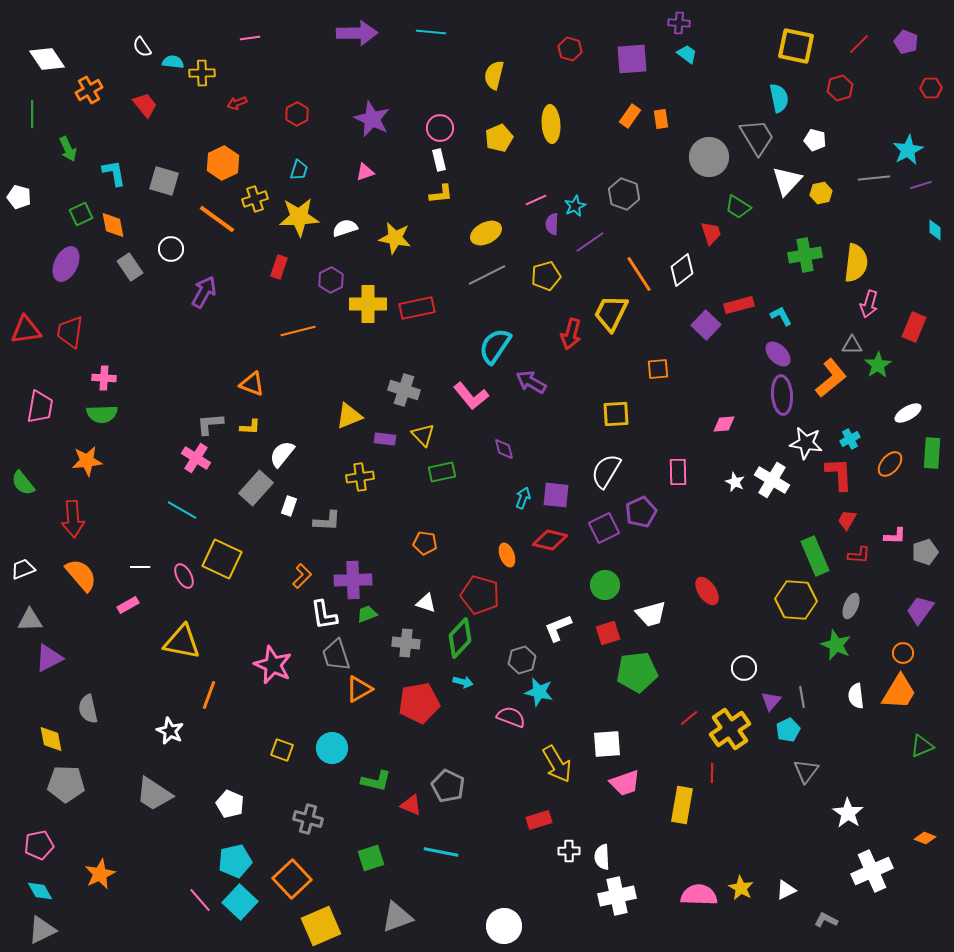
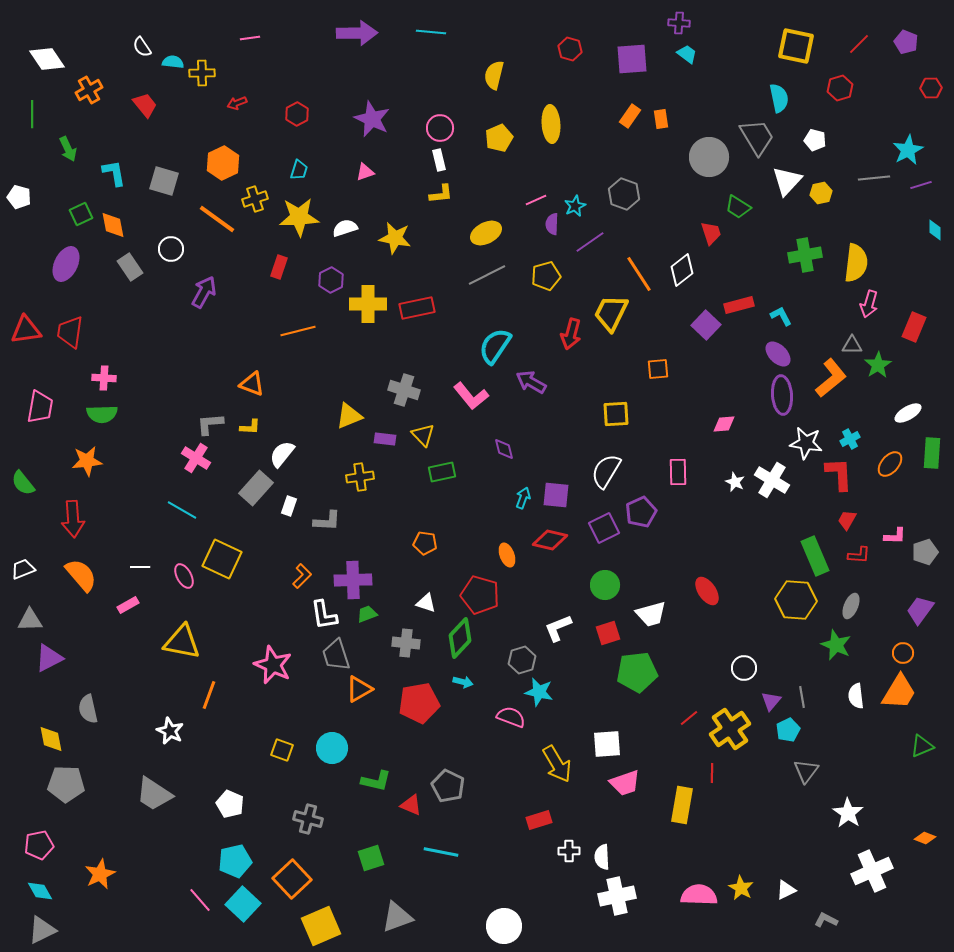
cyan square at (240, 902): moved 3 px right, 2 px down
